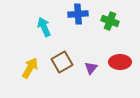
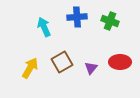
blue cross: moved 1 px left, 3 px down
